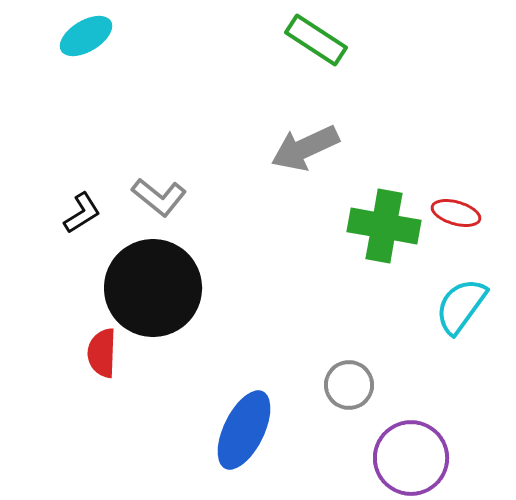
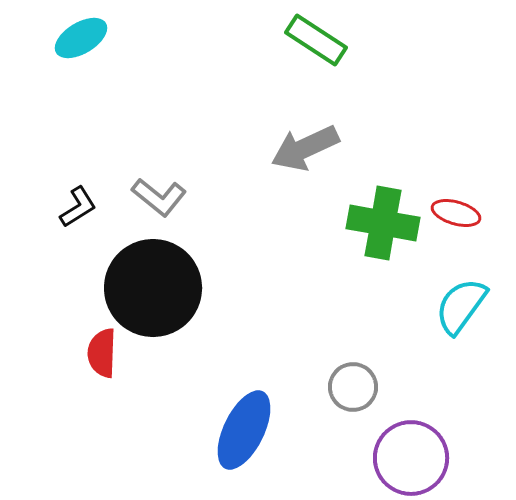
cyan ellipse: moved 5 px left, 2 px down
black L-shape: moved 4 px left, 6 px up
green cross: moved 1 px left, 3 px up
gray circle: moved 4 px right, 2 px down
